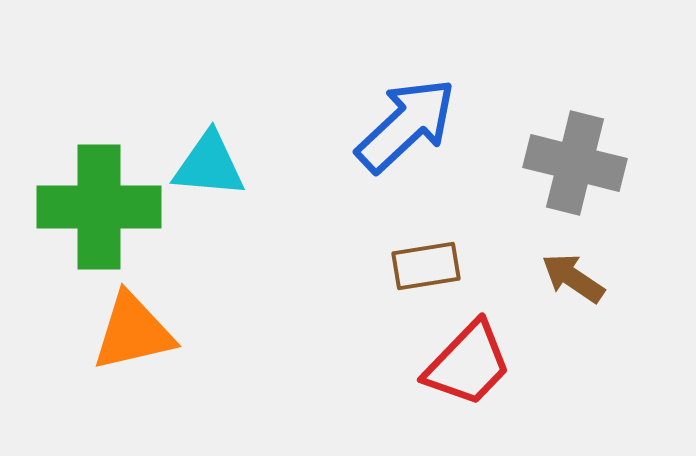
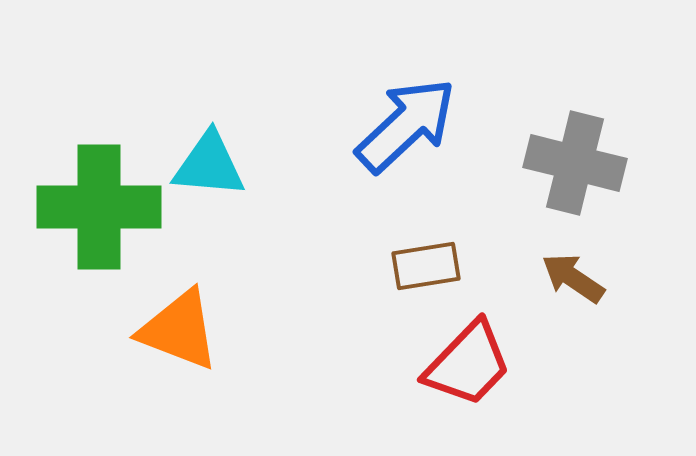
orange triangle: moved 46 px right, 2 px up; rotated 34 degrees clockwise
